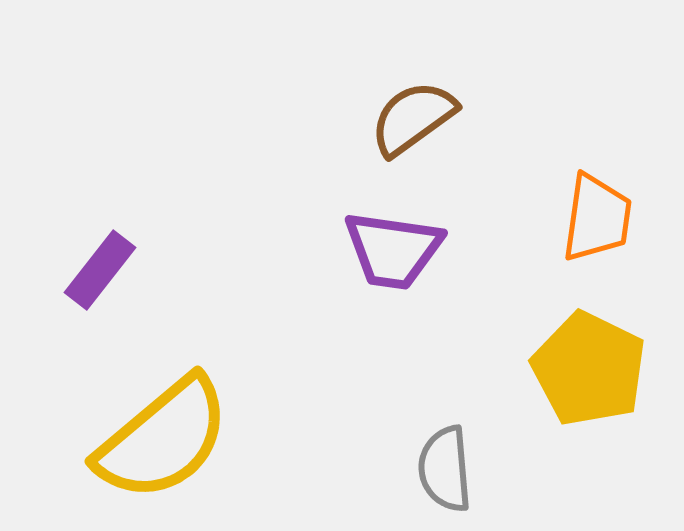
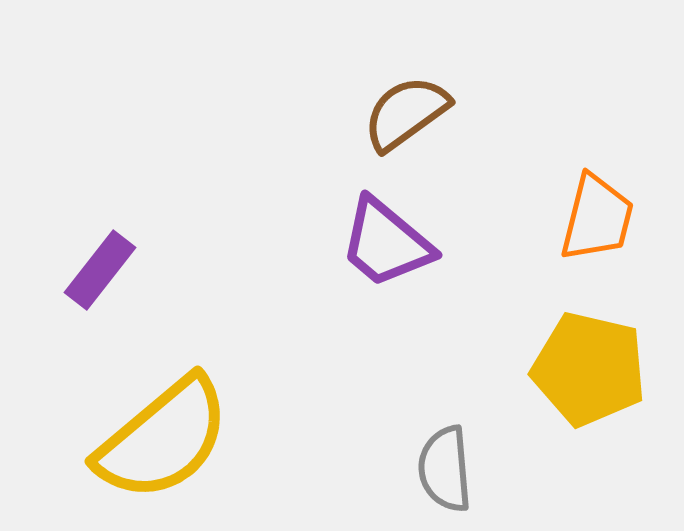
brown semicircle: moved 7 px left, 5 px up
orange trapezoid: rotated 6 degrees clockwise
purple trapezoid: moved 7 px left, 7 px up; rotated 32 degrees clockwise
yellow pentagon: rotated 13 degrees counterclockwise
